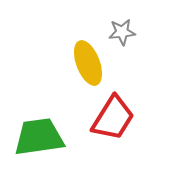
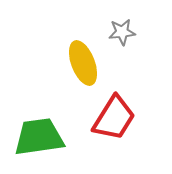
yellow ellipse: moved 5 px left
red trapezoid: moved 1 px right
